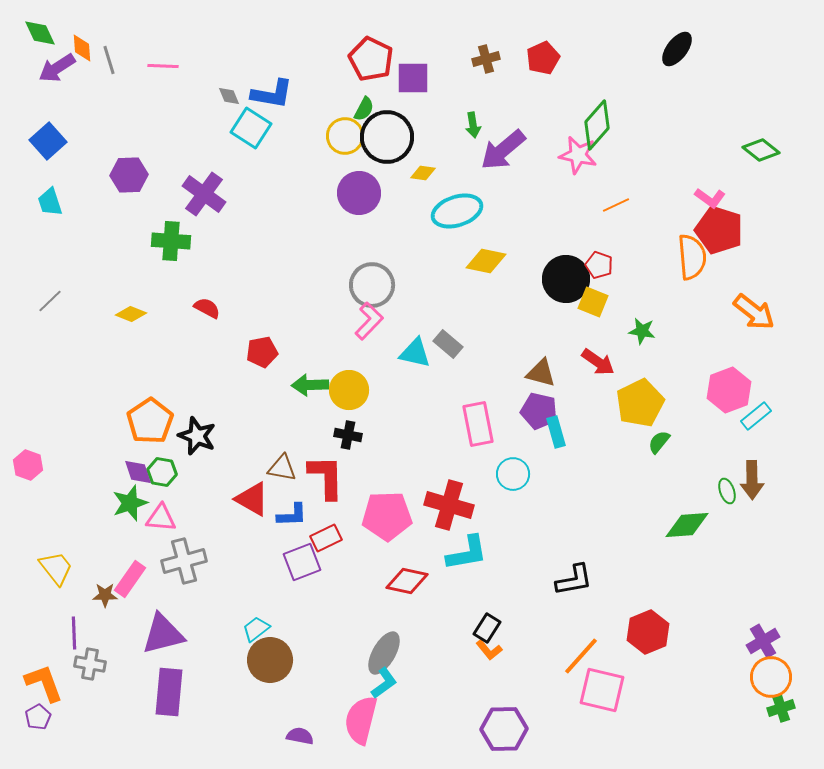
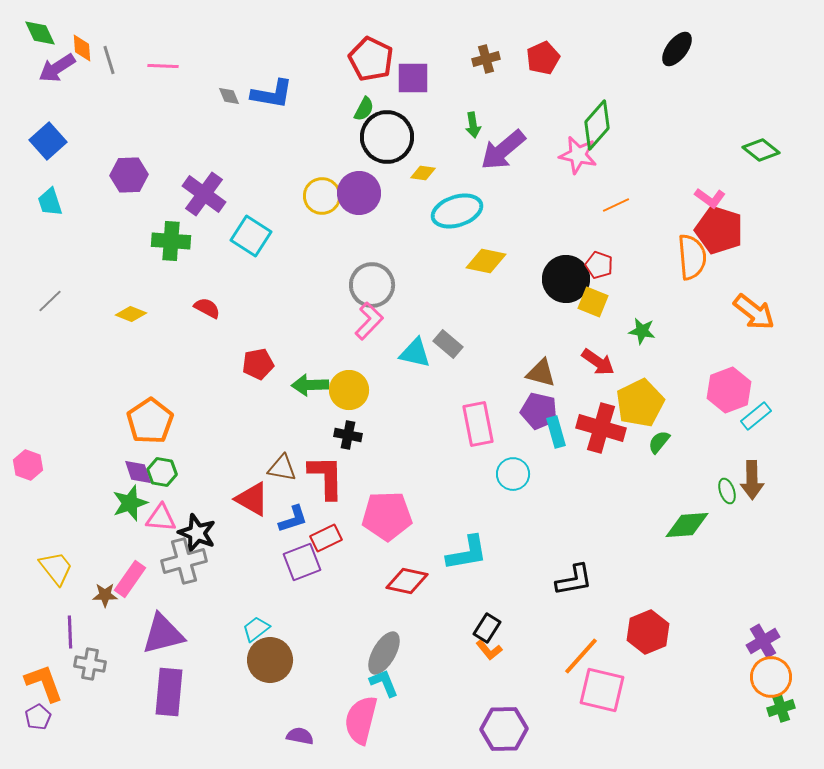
cyan square at (251, 128): moved 108 px down
yellow circle at (345, 136): moved 23 px left, 60 px down
red pentagon at (262, 352): moved 4 px left, 12 px down
black star at (197, 436): moved 97 px down
red cross at (449, 505): moved 152 px right, 77 px up
blue L-shape at (292, 515): moved 1 px right, 4 px down; rotated 16 degrees counterclockwise
purple line at (74, 633): moved 4 px left, 1 px up
cyan L-shape at (384, 683): rotated 76 degrees counterclockwise
